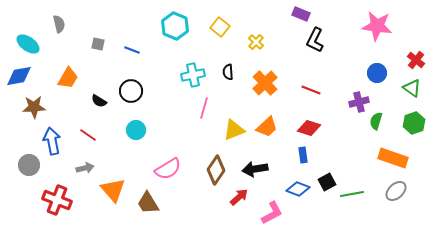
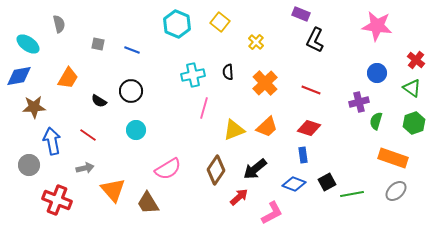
cyan hexagon at (175, 26): moved 2 px right, 2 px up
yellow square at (220, 27): moved 5 px up
black arrow at (255, 169): rotated 30 degrees counterclockwise
blue diamond at (298, 189): moved 4 px left, 5 px up
